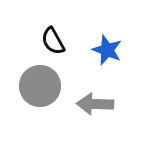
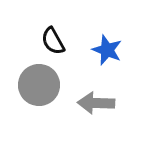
gray circle: moved 1 px left, 1 px up
gray arrow: moved 1 px right, 1 px up
